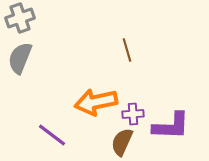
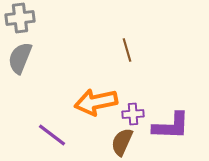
gray cross: rotated 12 degrees clockwise
